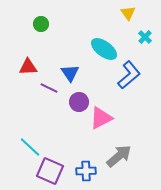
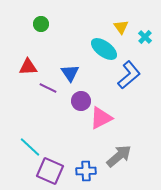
yellow triangle: moved 7 px left, 14 px down
purple line: moved 1 px left
purple circle: moved 2 px right, 1 px up
